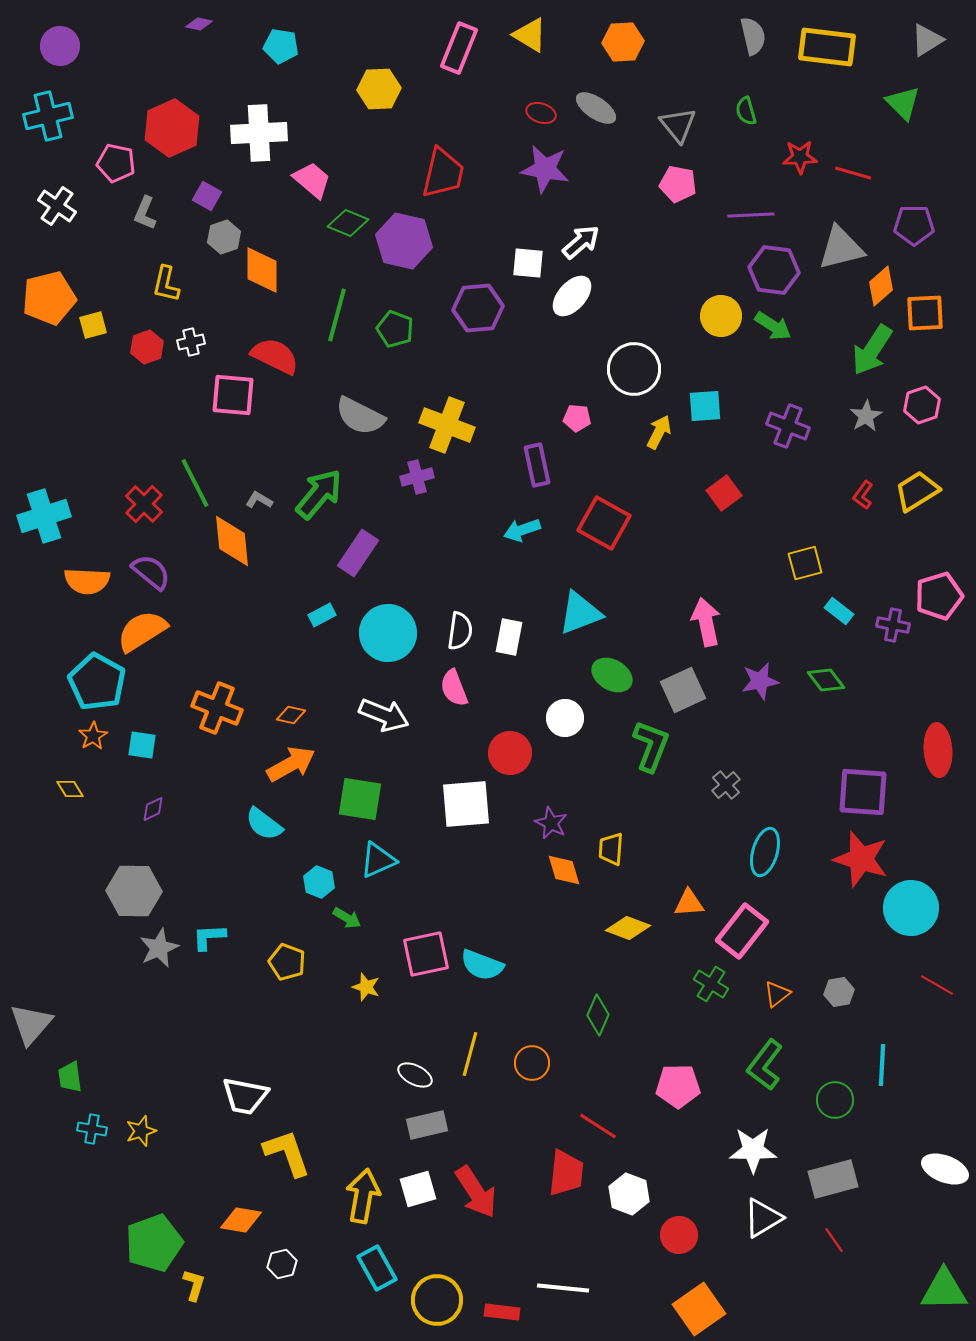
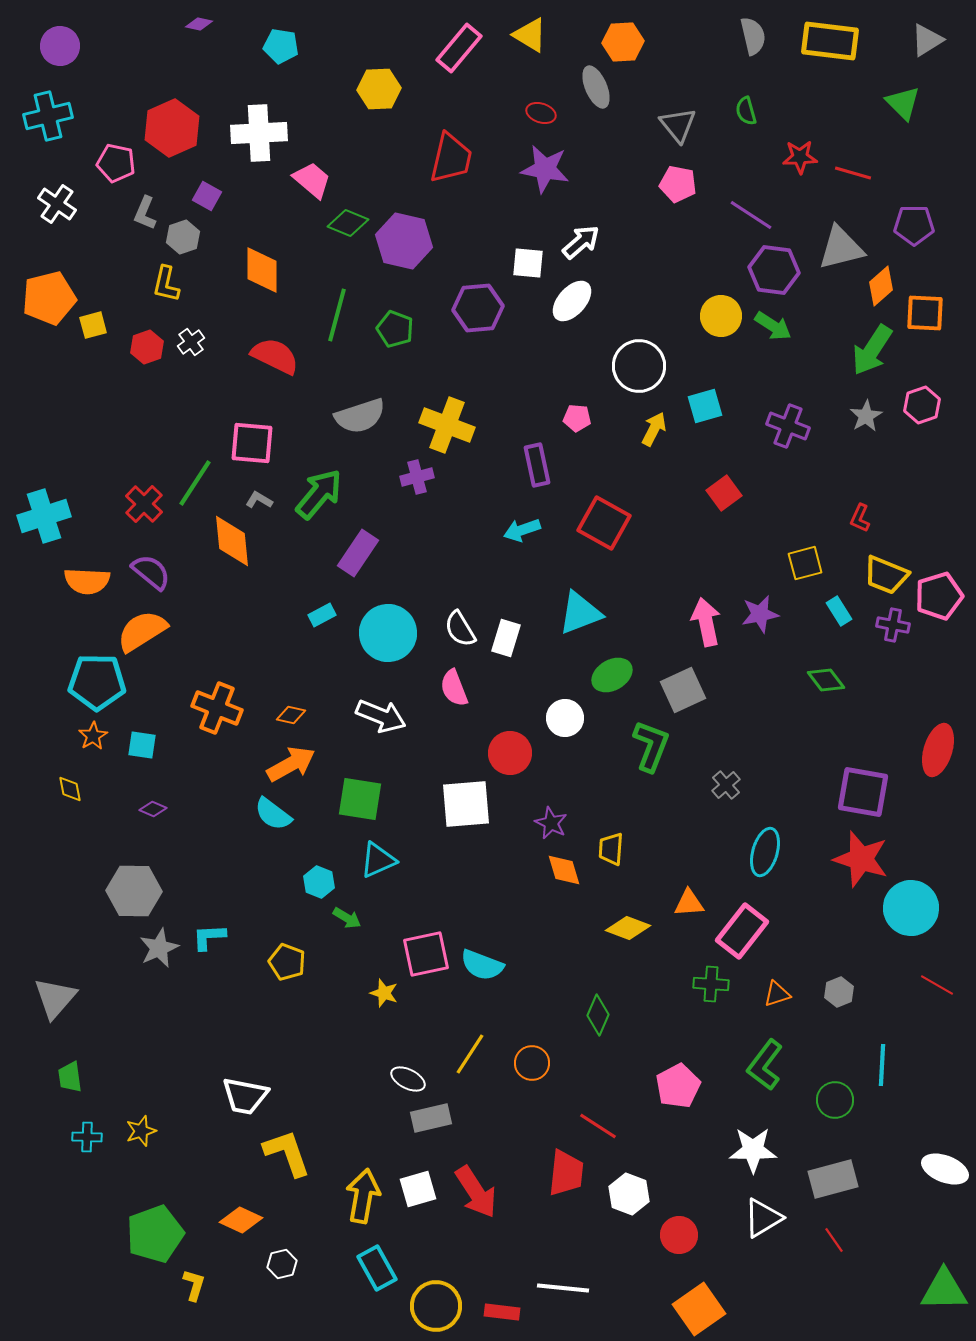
yellow rectangle at (827, 47): moved 3 px right, 6 px up
pink rectangle at (459, 48): rotated 18 degrees clockwise
gray ellipse at (596, 108): moved 21 px up; rotated 33 degrees clockwise
red trapezoid at (443, 173): moved 8 px right, 15 px up
white cross at (57, 206): moved 2 px up
purple line at (751, 215): rotated 36 degrees clockwise
gray hexagon at (224, 237): moved 41 px left
white ellipse at (572, 296): moved 5 px down
orange square at (925, 313): rotated 6 degrees clockwise
white cross at (191, 342): rotated 24 degrees counterclockwise
white circle at (634, 369): moved 5 px right, 3 px up
pink square at (233, 395): moved 19 px right, 48 px down
cyan square at (705, 406): rotated 12 degrees counterclockwise
gray semicircle at (360, 416): rotated 45 degrees counterclockwise
yellow arrow at (659, 432): moved 5 px left, 3 px up
green line at (195, 483): rotated 60 degrees clockwise
yellow trapezoid at (917, 491): moved 31 px left, 84 px down; rotated 126 degrees counterclockwise
red L-shape at (863, 495): moved 3 px left, 23 px down; rotated 12 degrees counterclockwise
cyan rectangle at (839, 611): rotated 20 degrees clockwise
white semicircle at (460, 631): moved 2 px up; rotated 141 degrees clockwise
white rectangle at (509, 637): moved 3 px left, 1 px down; rotated 6 degrees clockwise
green ellipse at (612, 675): rotated 60 degrees counterclockwise
purple star at (760, 681): moved 67 px up
cyan pentagon at (97, 682): rotated 28 degrees counterclockwise
white arrow at (384, 715): moved 3 px left, 1 px down
red ellipse at (938, 750): rotated 21 degrees clockwise
yellow diamond at (70, 789): rotated 20 degrees clockwise
purple square at (863, 792): rotated 6 degrees clockwise
purple diamond at (153, 809): rotated 48 degrees clockwise
cyan semicircle at (264, 824): moved 9 px right, 10 px up
green cross at (711, 984): rotated 28 degrees counterclockwise
yellow star at (366, 987): moved 18 px right, 6 px down
gray hexagon at (839, 992): rotated 12 degrees counterclockwise
orange triangle at (777, 994): rotated 20 degrees clockwise
gray triangle at (31, 1024): moved 24 px right, 26 px up
yellow line at (470, 1054): rotated 18 degrees clockwise
white ellipse at (415, 1075): moved 7 px left, 4 px down
pink pentagon at (678, 1086): rotated 27 degrees counterclockwise
gray rectangle at (427, 1125): moved 4 px right, 7 px up
cyan cross at (92, 1129): moved 5 px left, 8 px down; rotated 8 degrees counterclockwise
orange diamond at (241, 1220): rotated 15 degrees clockwise
green pentagon at (154, 1243): moved 1 px right, 9 px up
yellow circle at (437, 1300): moved 1 px left, 6 px down
